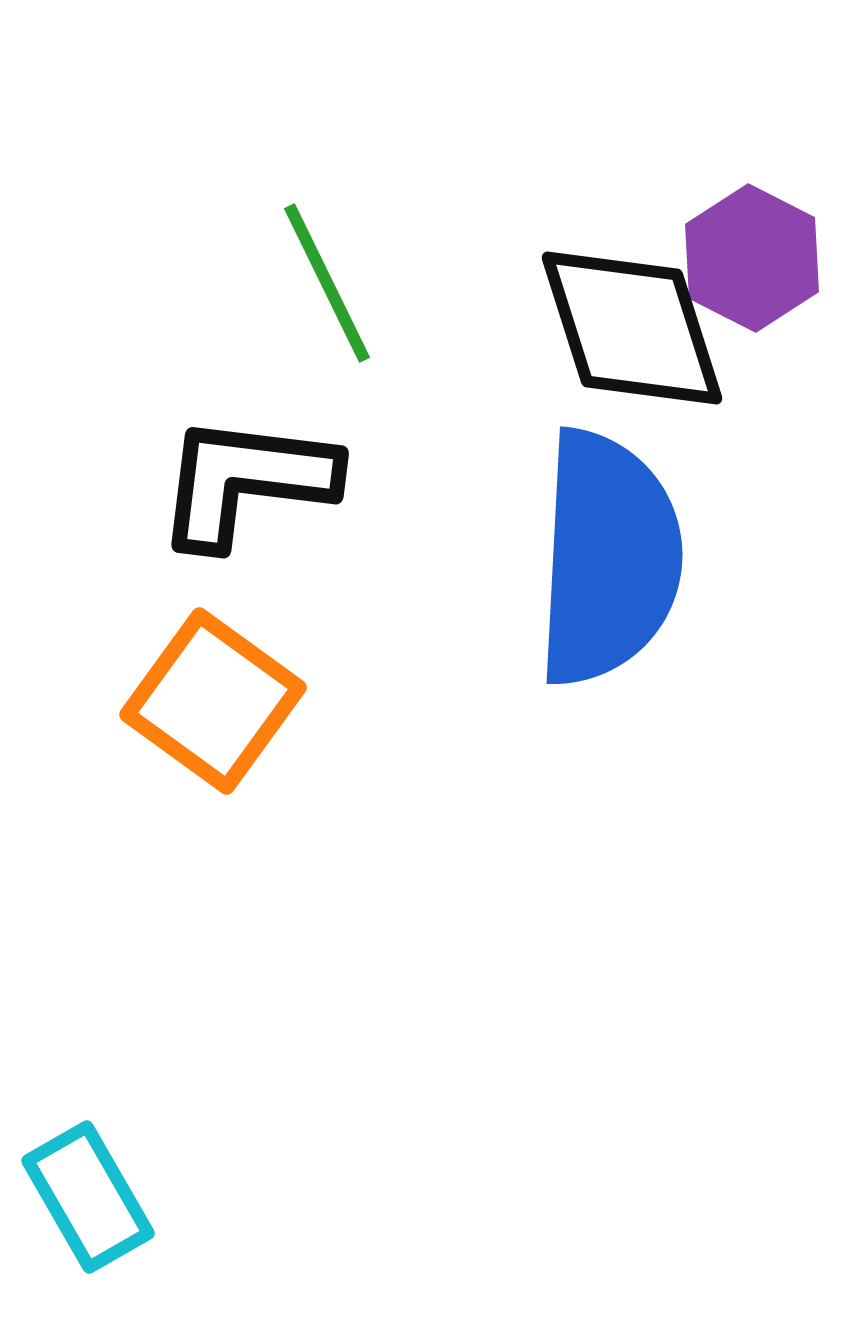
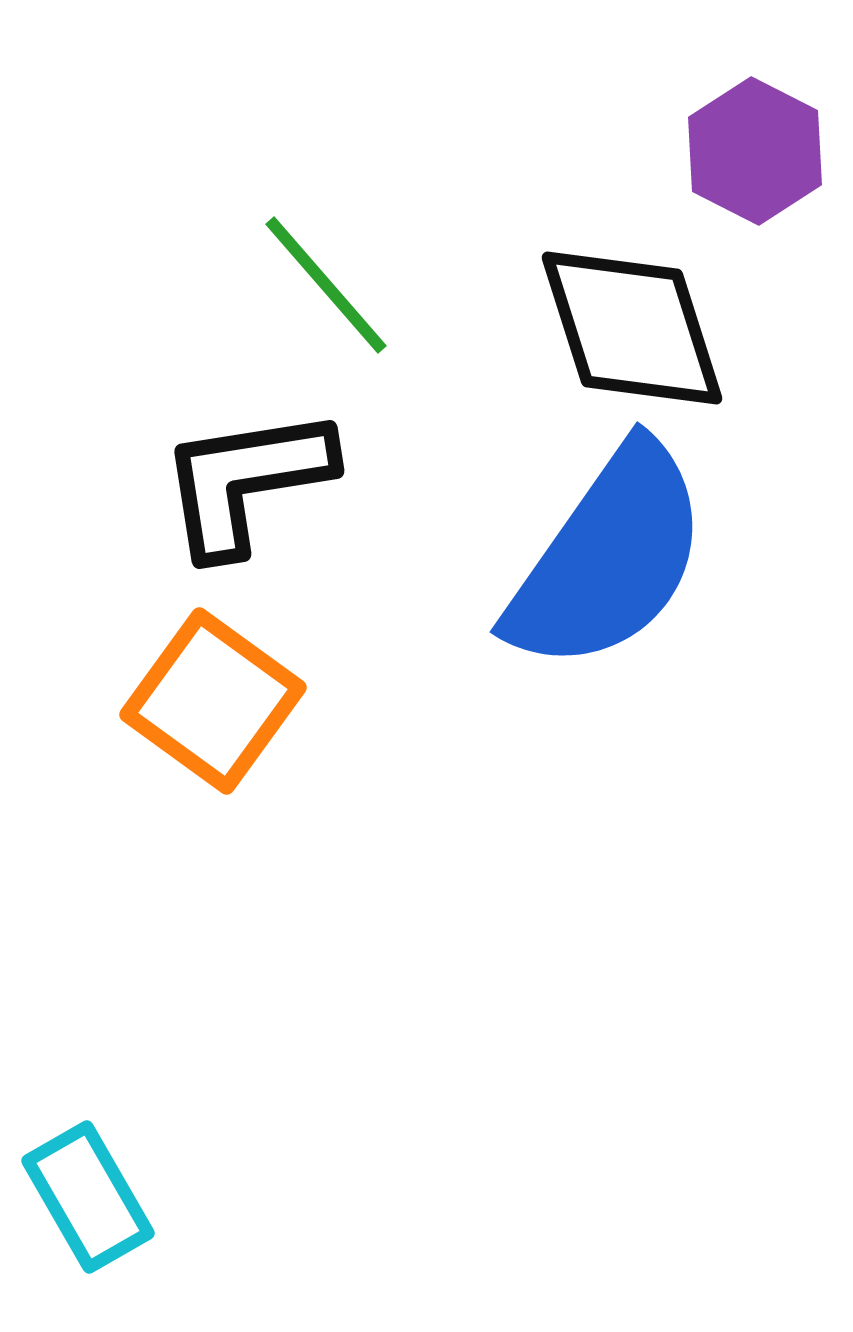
purple hexagon: moved 3 px right, 107 px up
green line: moved 1 px left, 2 px down; rotated 15 degrees counterclockwise
black L-shape: rotated 16 degrees counterclockwise
blue semicircle: rotated 32 degrees clockwise
